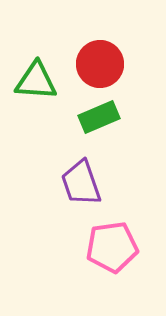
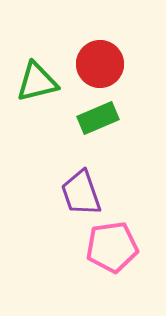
green triangle: moved 1 px right, 1 px down; rotated 18 degrees counterclockwise
green rectangle: moved 1 px left, 1 px down
purple trapezoid: moved 10 px down
